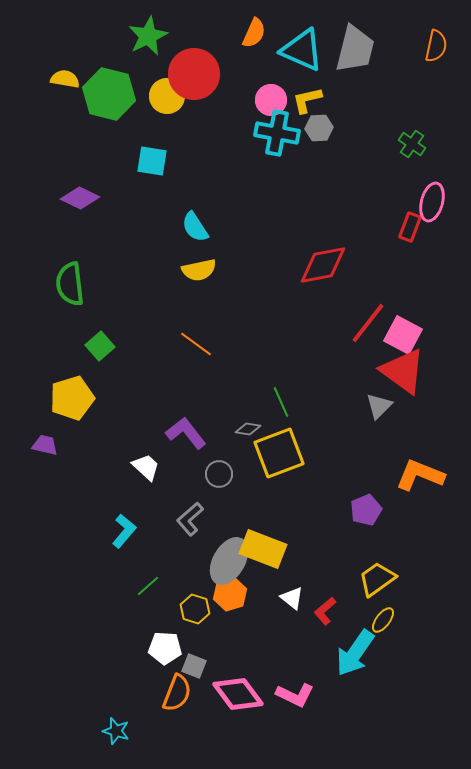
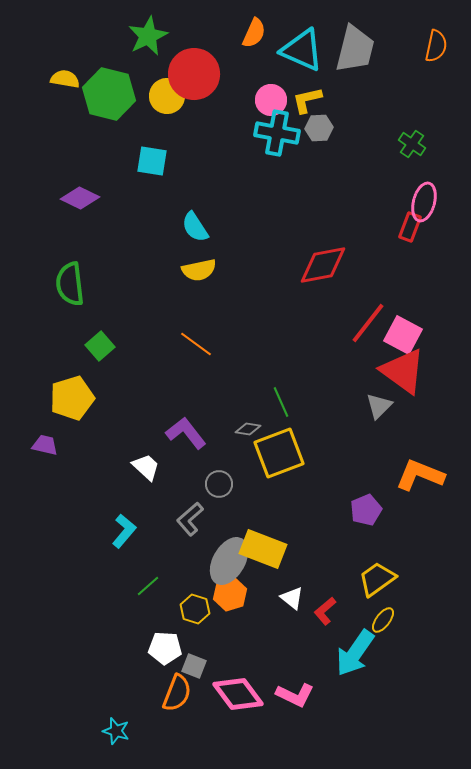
pink ellipse at (432, 202): moved 8 px left
gray circle at (219, 474): moved 10 px down
